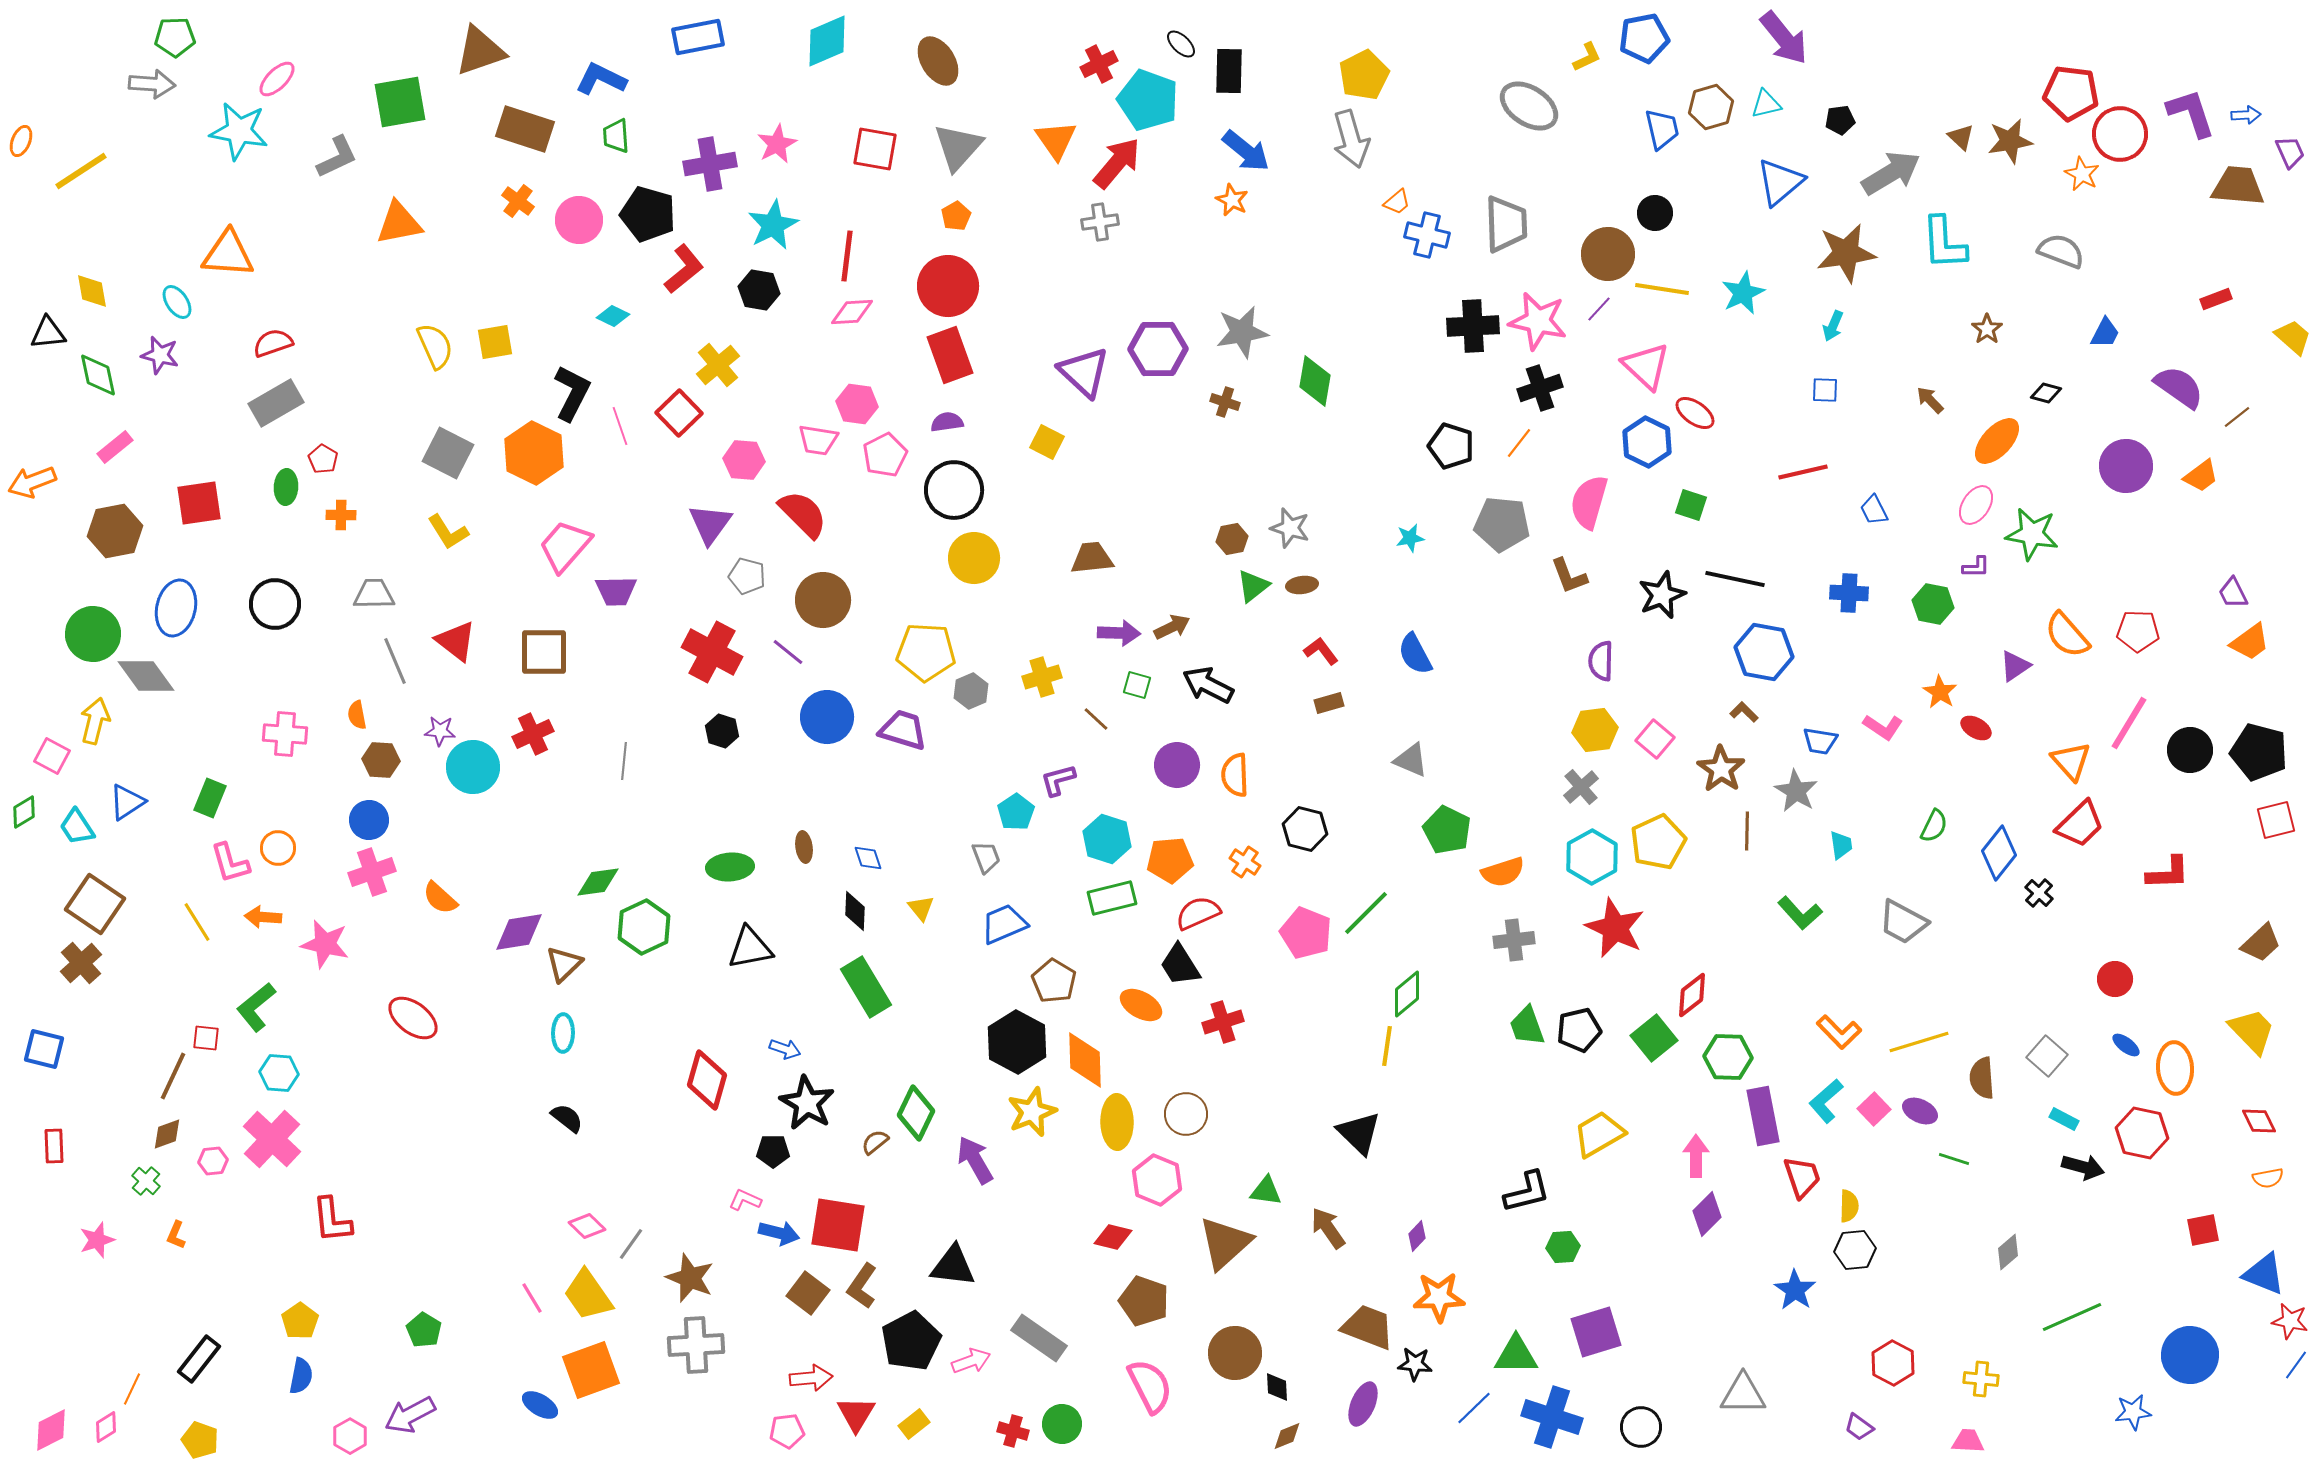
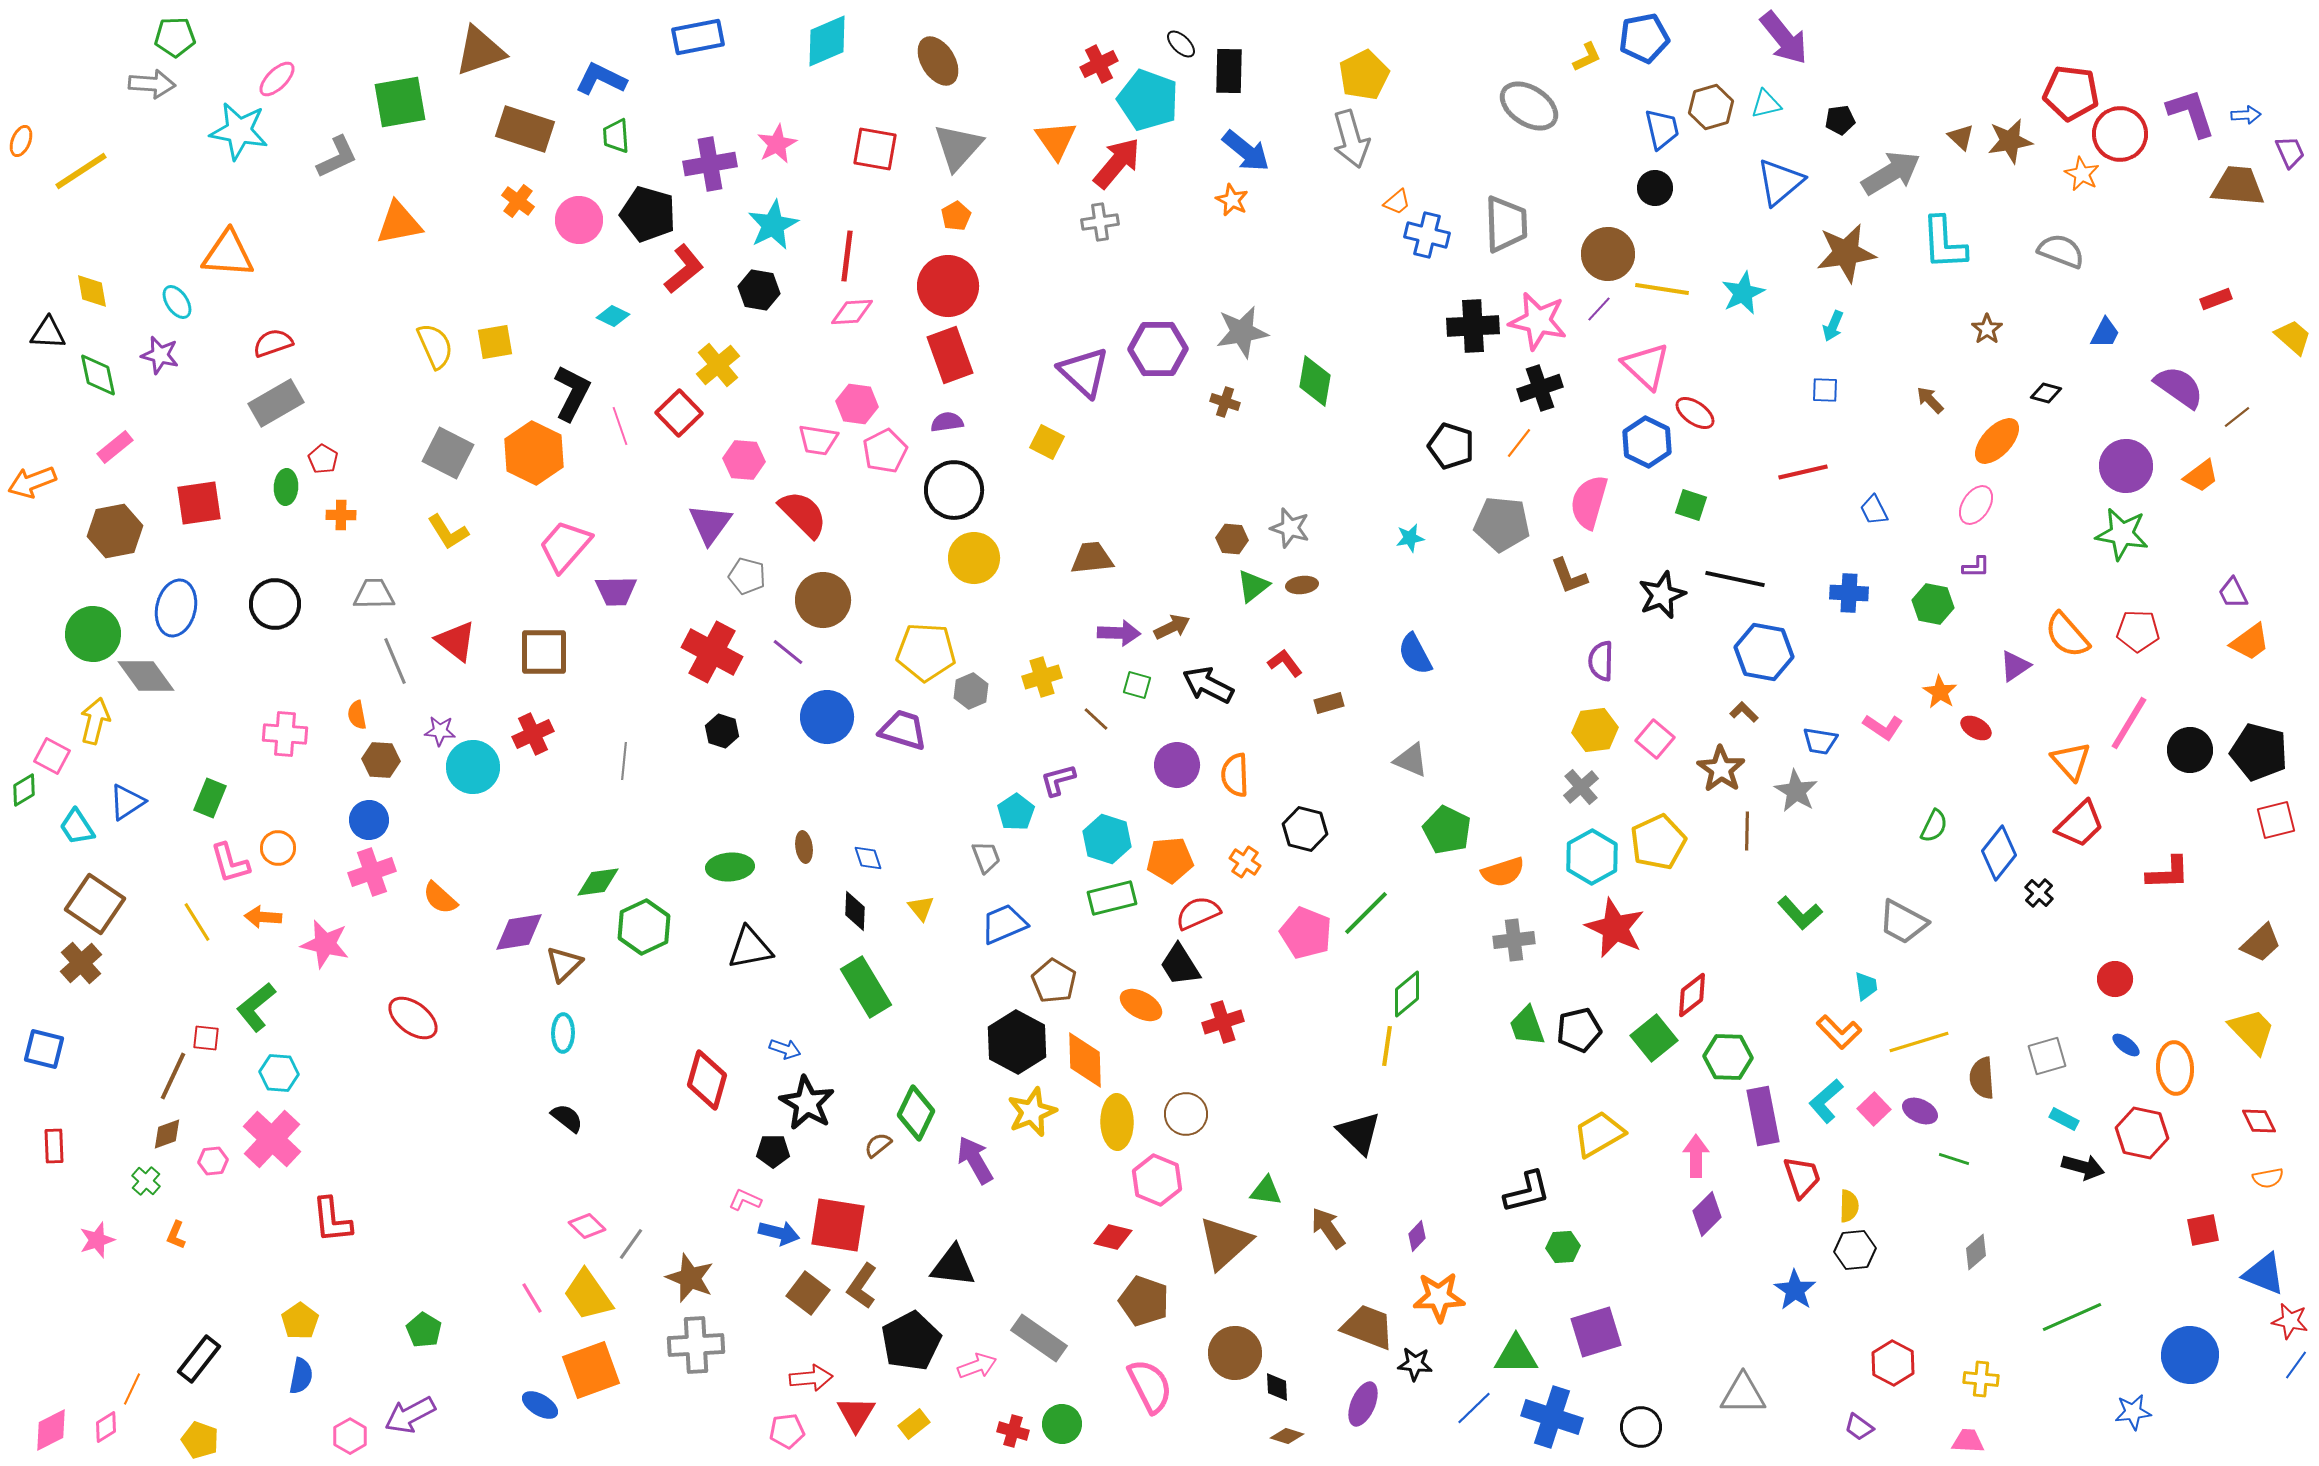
black circle at (1655, 213): moved 25 px up
black triangle at (48, 333): rotated 9 degrees clockwise
pink pentagon at (885, 455): moved 4 px up
green star at (2032, 534): moved 90 px right
brown hexagon at (1232, 539): rotated 16 degrees clockwise
red L-shape at (1321, 651): moved 36 px left, 12 px down
green diamond at (24, 812): moved 22 px up
cyan trapezoid at (1841, 845): moved 25 px right, 141 px down
gray square at (2047, 1056): rotated 33 degrees clockwise
brown semicircle at (875, 1142): moved 3 px right, 3 px down
gray diamond at (2008, 1252): moved 32 px left
pink arrow at (971, 1361): moved 6 px right, 5 px down
brown diamond at (1287, 1436): rotated 40 degrees clockwise
